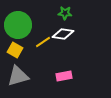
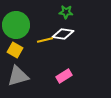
green star: moved 1 px right, 1 px up
green circle: moved 2 px left
yellow line: moved 2 px right, 2 px up; rotated 21 degrees clockwise
pink rectangle: rotated 21 degrees counterclockwise
